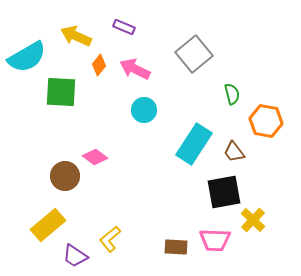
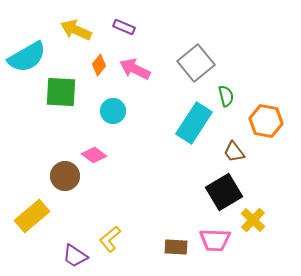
yellow arrow: moved 6 px up
gray square: moved 2 px right, 9 px down
green semicircle: moved 6 px left, 2 px down
cyan circle: moved 31 px left, 1 px down
cyan rectangle: moved 21 px up
pink diamond: moved 1 px left, 2 px up
black square: rotated 21 degrees counterclockwise
yellow rectangle: moved 16 px left, 9 px up
